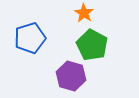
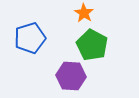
purple hexagon: rotated 12 degrees counterclockwise
